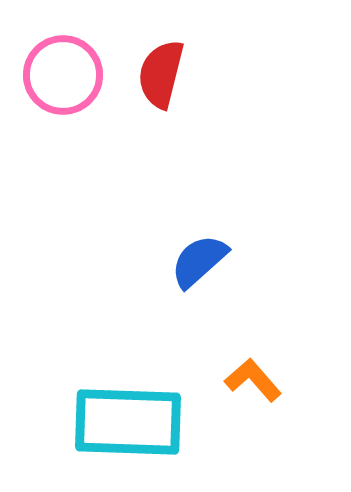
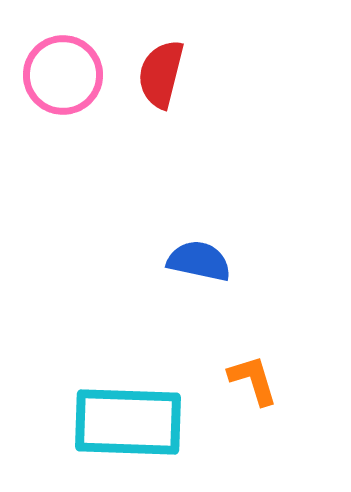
blue semicircle: rotated 54 degrees clockwise
orange L-shape: rotated 24 degrees clockwise
